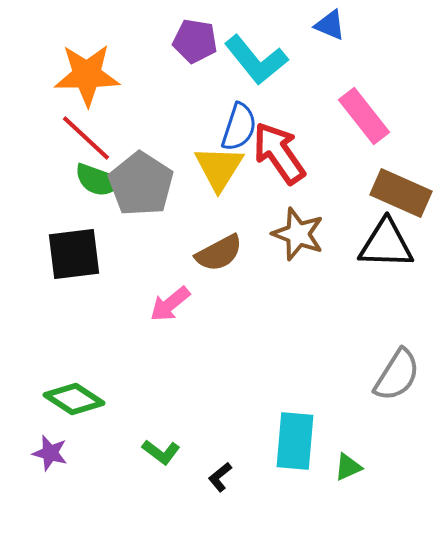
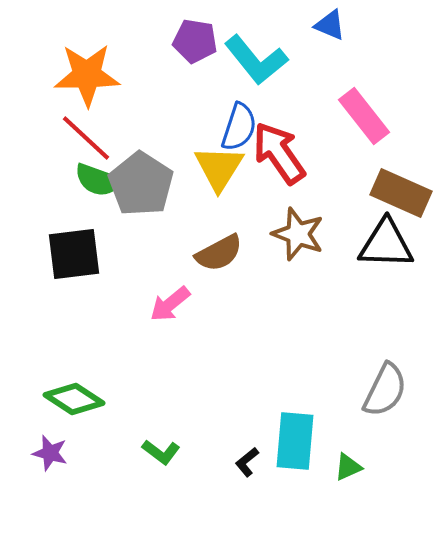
gray semicircle: moved 12 px left, 15 px down; rotated 6 degrees counterclockwise
black L-shape: moved 27 px right, 15 px up
